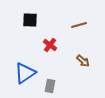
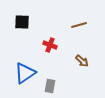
black square: moved 8 px left, 2 px down
red cross: rotated 16 degrees counterclockwise
brown arrow: moved 1 px left
